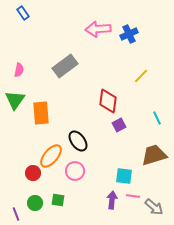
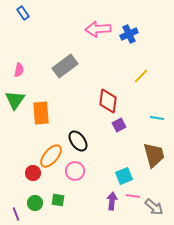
cyan line: rotated 56 degrees counterclockwise
brown trapezoid: rotated 92 degrees clockwise
cyan square: rotated 30 degrees counterclockwise
purple arrow: moved 1 px down
